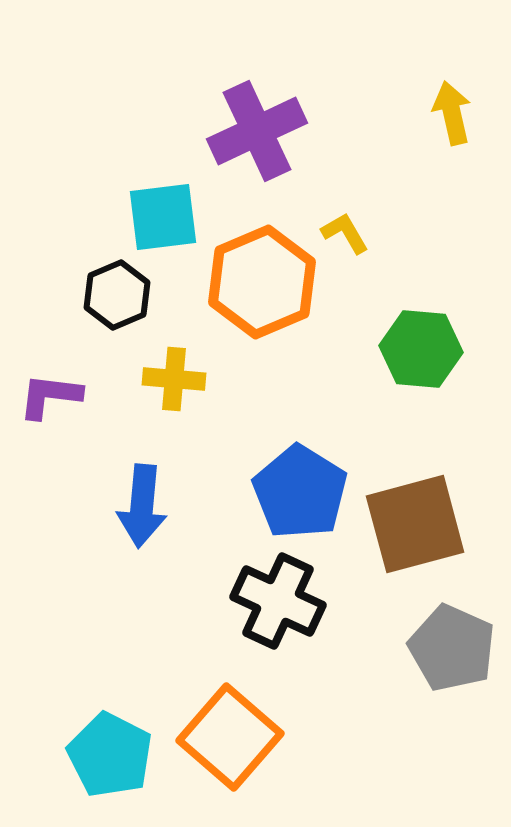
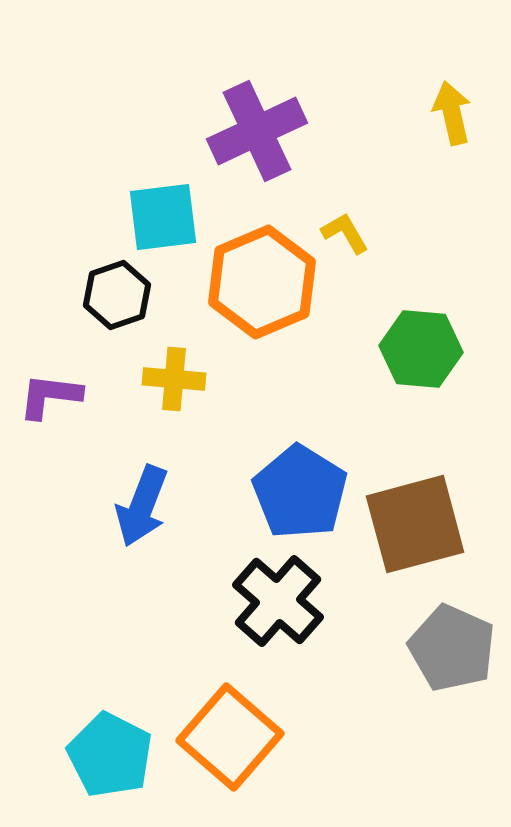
black hexagon: rotated 4 degrees clockwise
blue arrow: rotated 16 degrees clockwise
black cross: rotated 16 degrees clockwise
